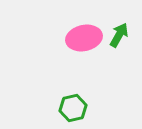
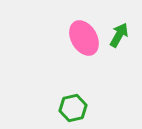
pink ellipse: rotated 72 degrees clockwise
